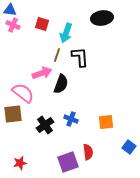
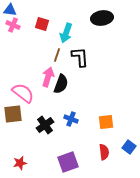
pink arrow: moved 6 px right, 4 px down; rotated 54 degrees counterclockwise
red semicircle: moved 16 px right
